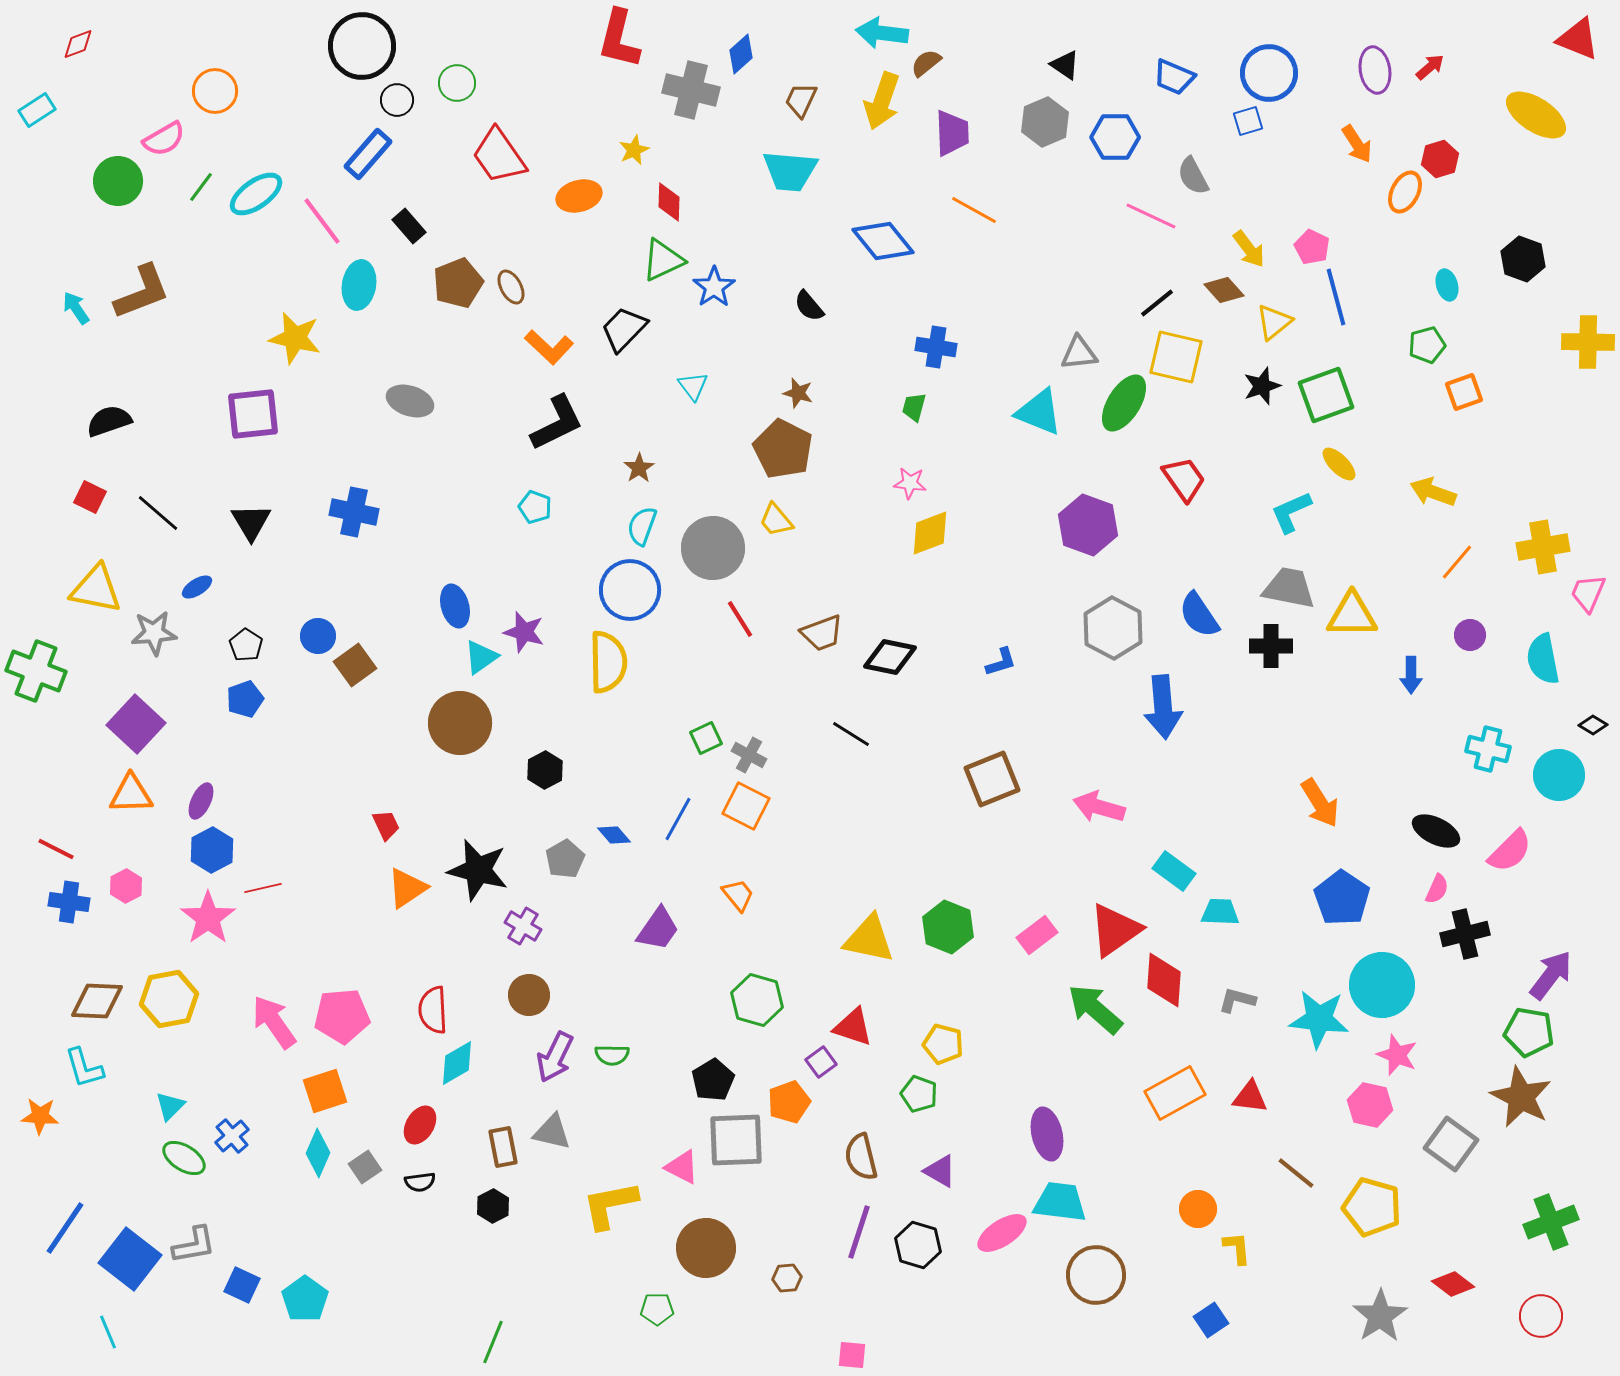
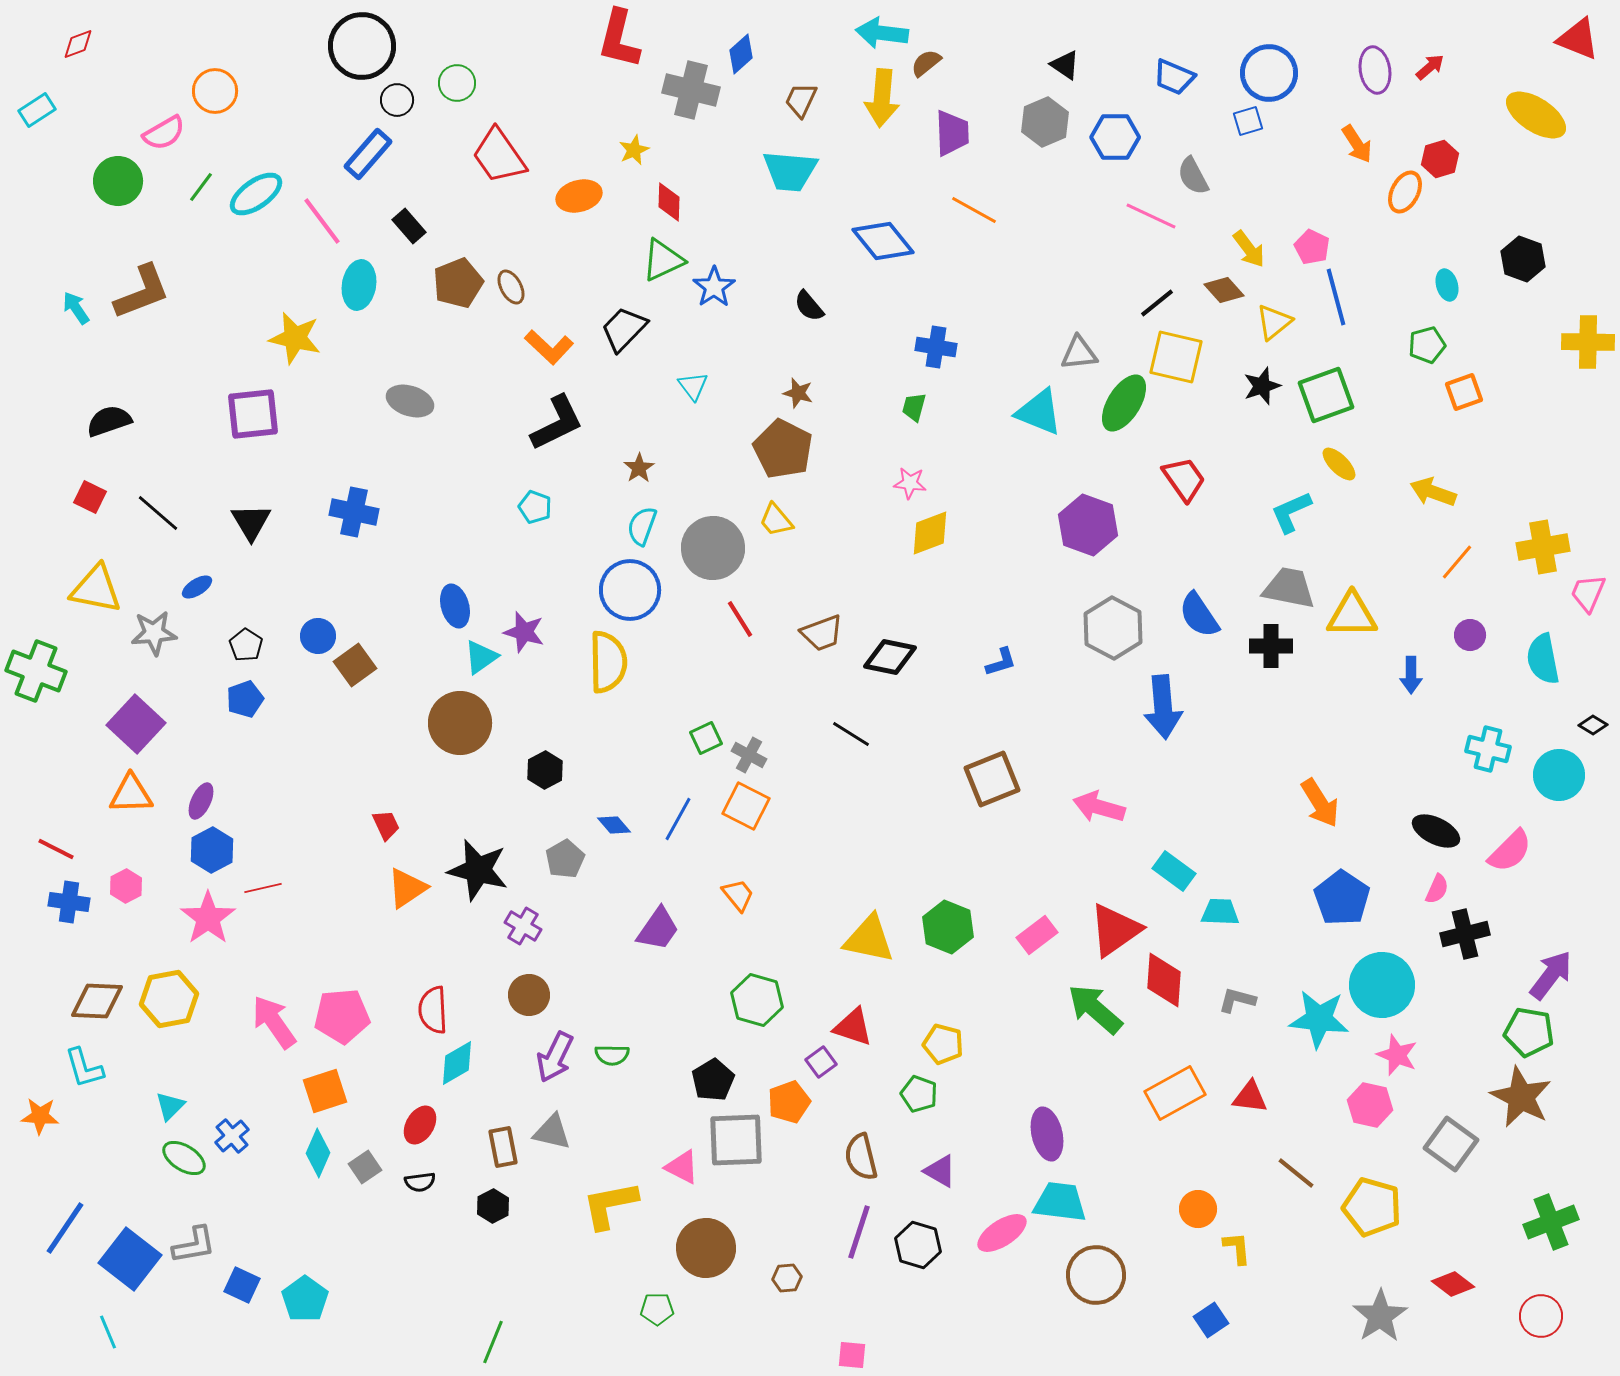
yellow arrow at (882, 101): moved 3 px up; rotated 14 degrees counterclockwise
pink semicircle at (164, 139): moved 6 px up
blue diamond at (614, 835): moved 10 px up
